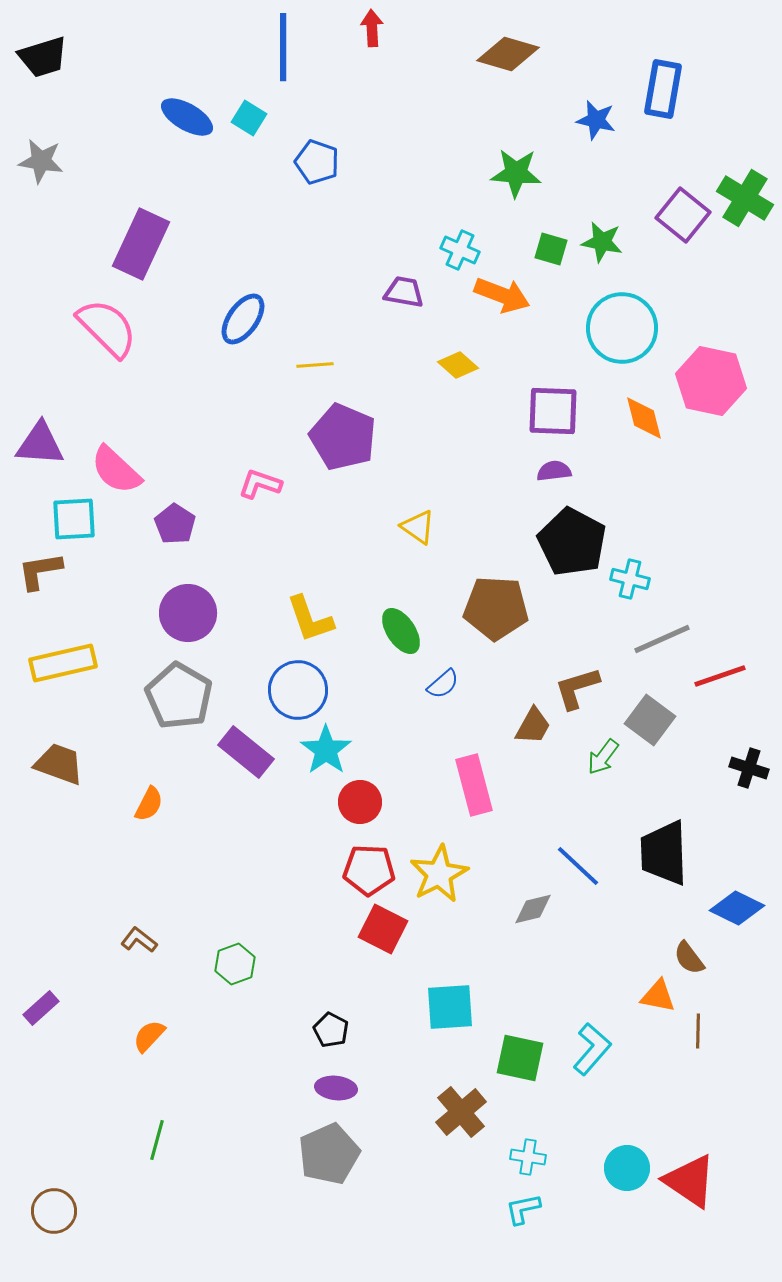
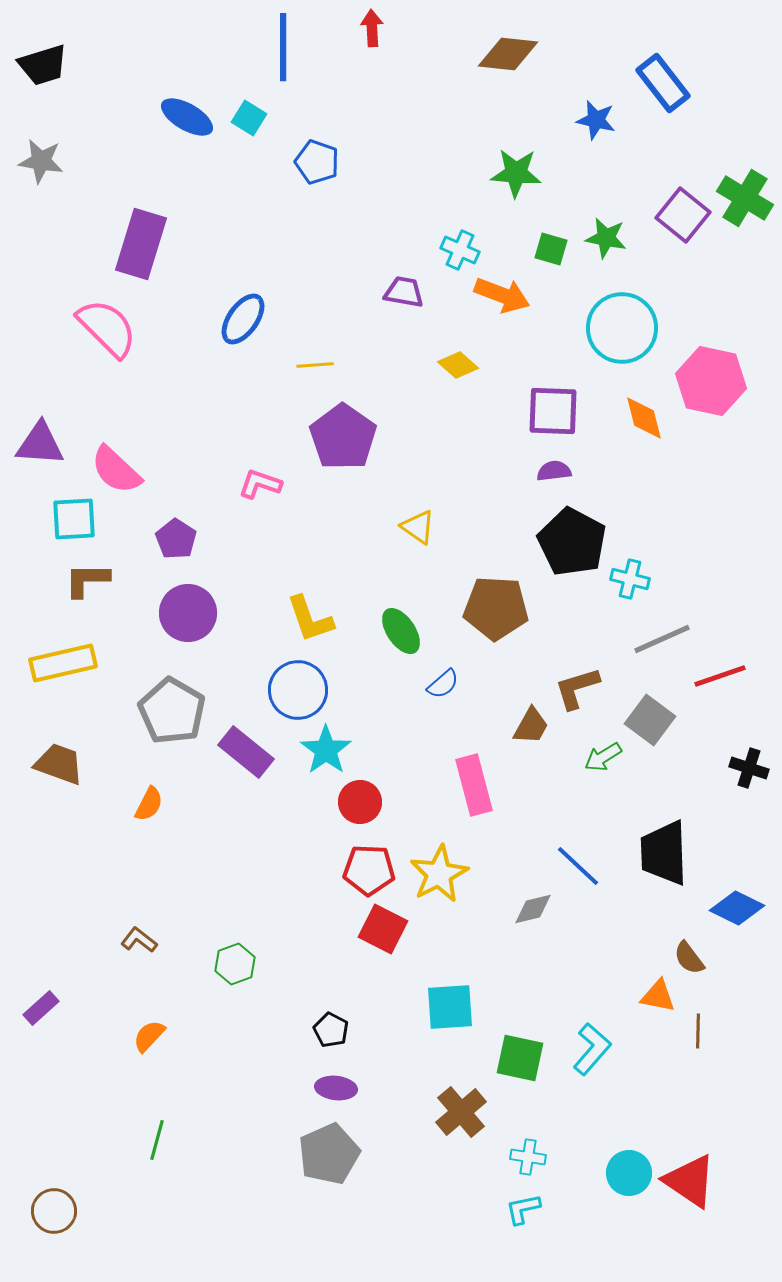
brown diamond at (508, 54): rotated 10 degrees counterclockwise
black trapezoid at (43, 57): moved 8 px down
blue rectangle at (663, 89): moved 6 px up; rotated 48 degrees counterclockwise
green star at (602, 242): moved 4 px right, 4 px up
purple rectangle at (141, 244): rotated 8 degrees counterclockwise
purple pentagon at (343, 437): rotated 12 degrees clockwise
purple pentagon at (175, 524): moved 1 px right, 15 px down
brown L-shape at (40, 571): moved 47 px right, 9 px down; rotated 9 degrees clockwise
gray pentagon at (179, 696): moved 7 px left, 15 px down
brown trapezoid at (533, 726): moved 2 px left
green arrow at (603, 757): rotated 21 degrees clockwise
cyan circle at (627, 1168): moved 2 px right, 5 px down
